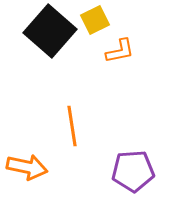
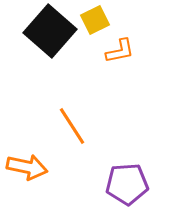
orange line: rotated 24 degrees counterclockwise
purple pentagon: moved 6 px left, 13 px down
